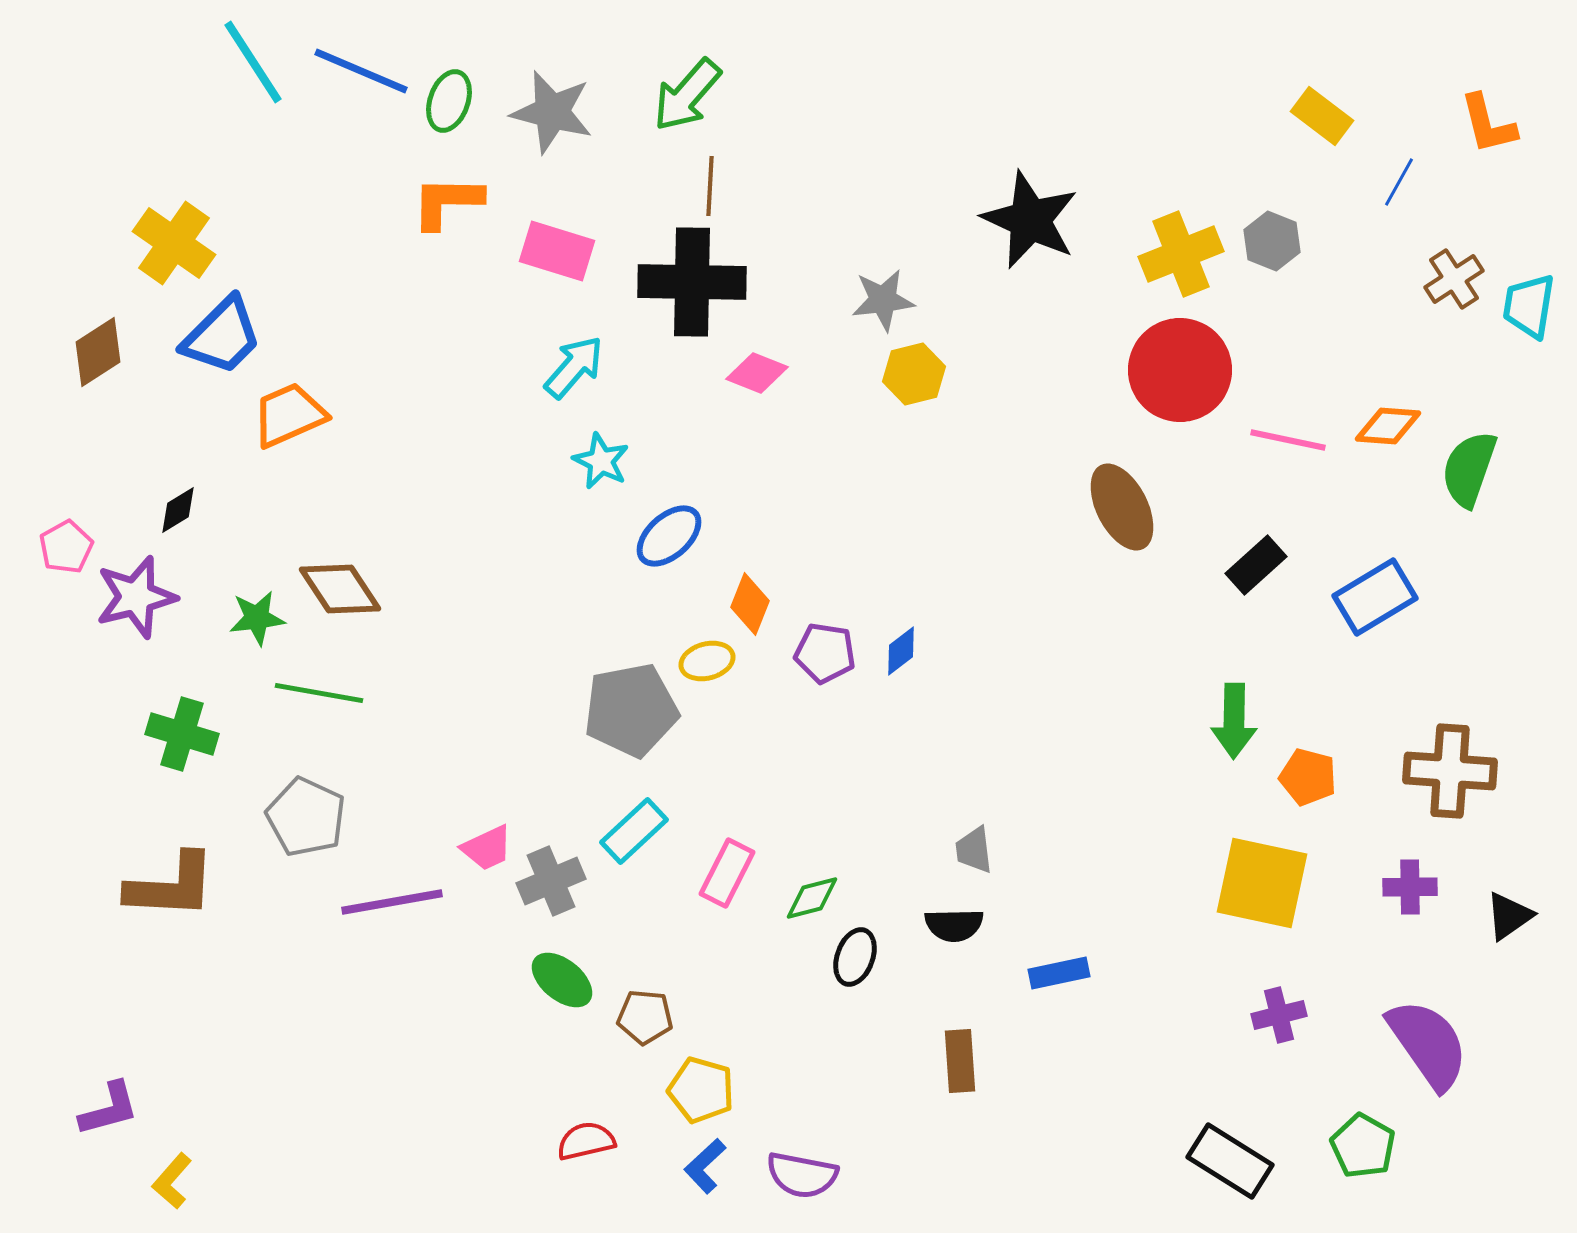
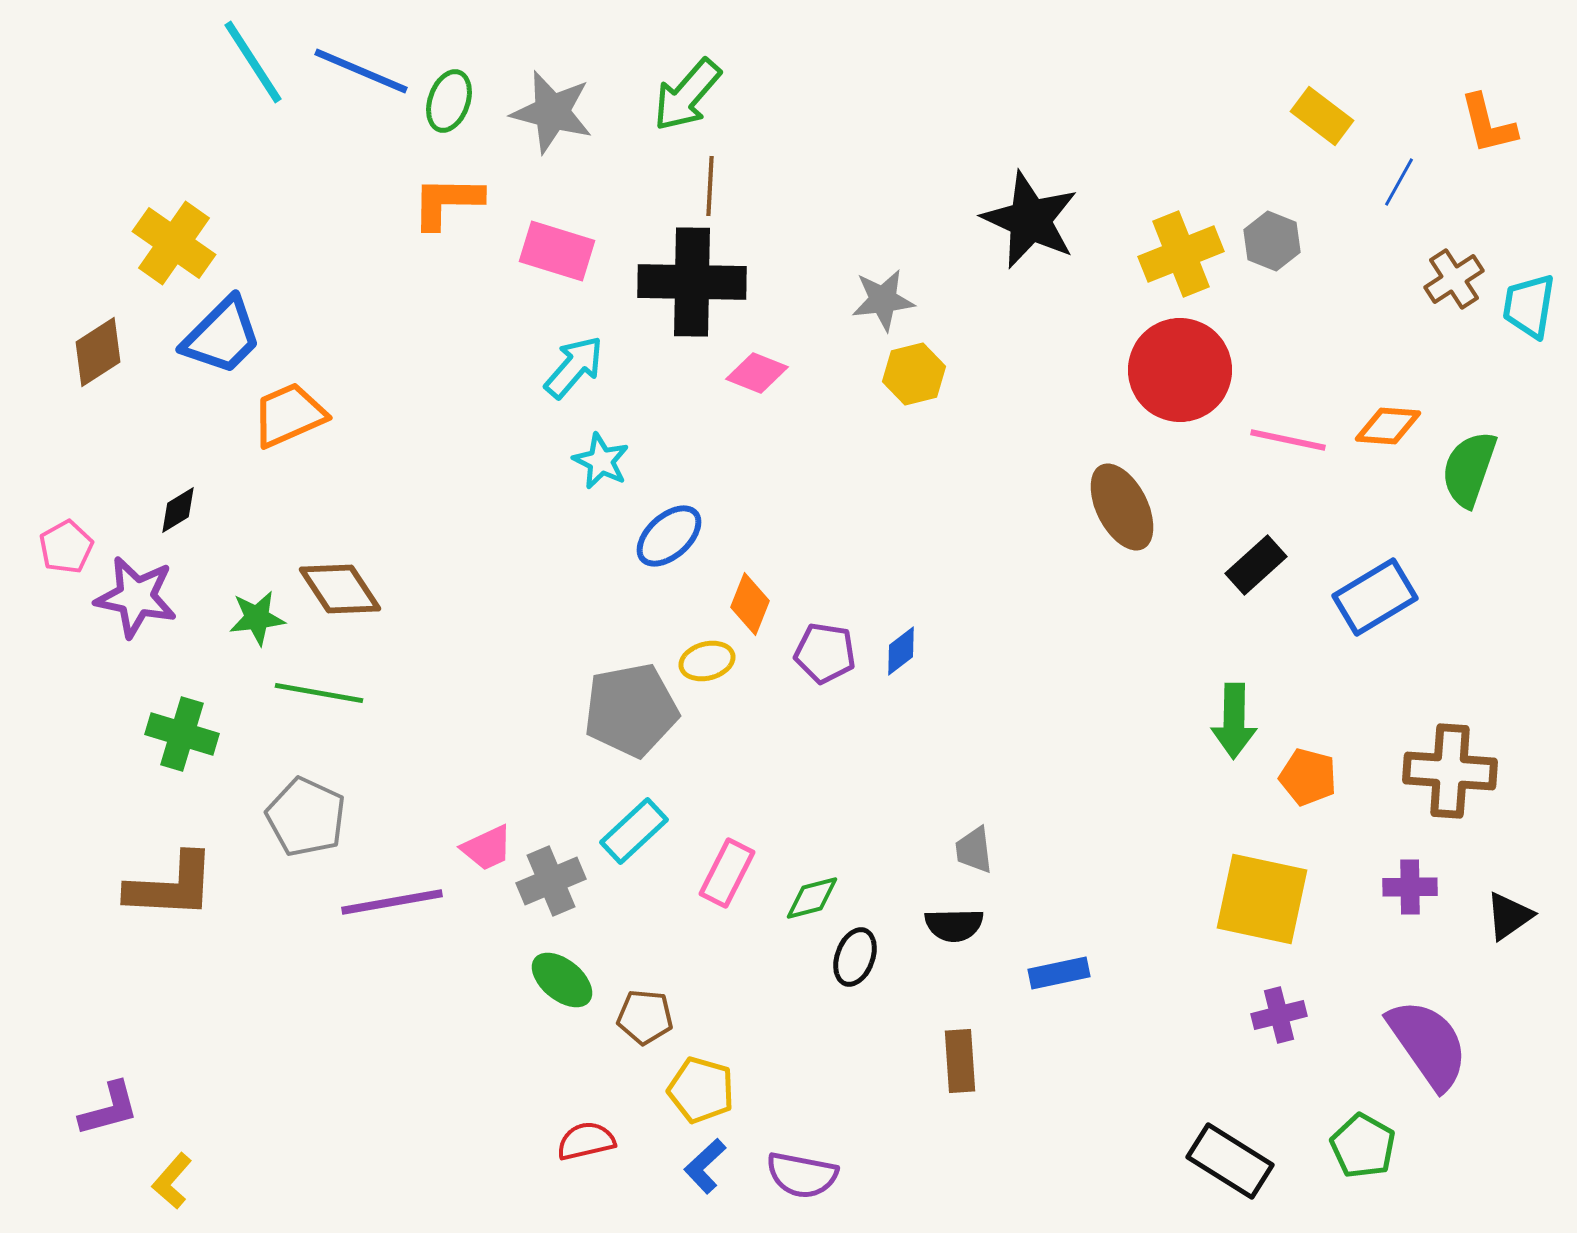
purple star at (136, 597): rotated 26 degrees clockwise
yellow square at (1262, 883): moved 16 px down
